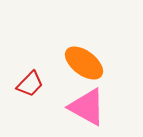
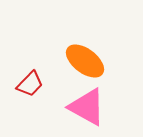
orange ellipse: moved 1 px right, 2 px up
